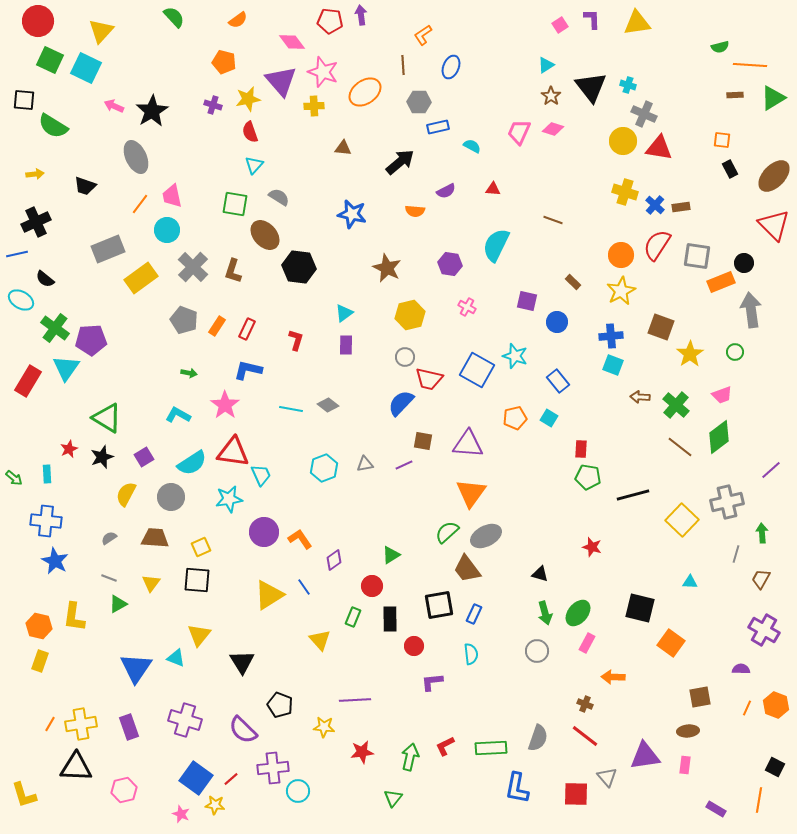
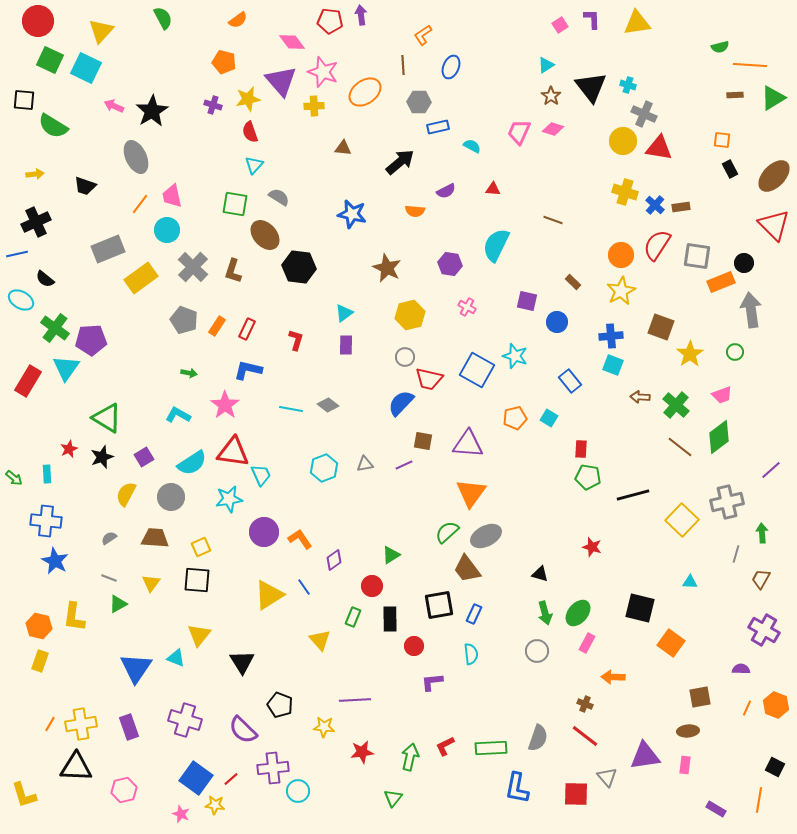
green semicircle at (174, 17): moved 11 px left, 1 px down; rotated 15 degrees clockwise
blue rectangle at (558, 381): moved 12 px right
